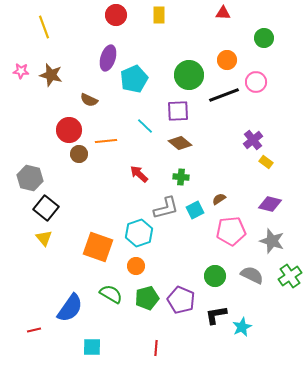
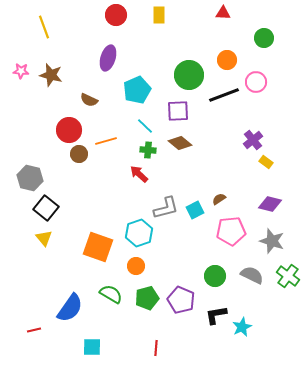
cyan pentagon at (134, 79): moved 3 px right, 11 px down
orange line at (106, 141): rotated 10 degrees counterclockwise
green cross at (181, 177): moved 33 px left, 27 px up
green cross at (290, 276): moved 2 px left; rotated 20 degrees counterclockwise
